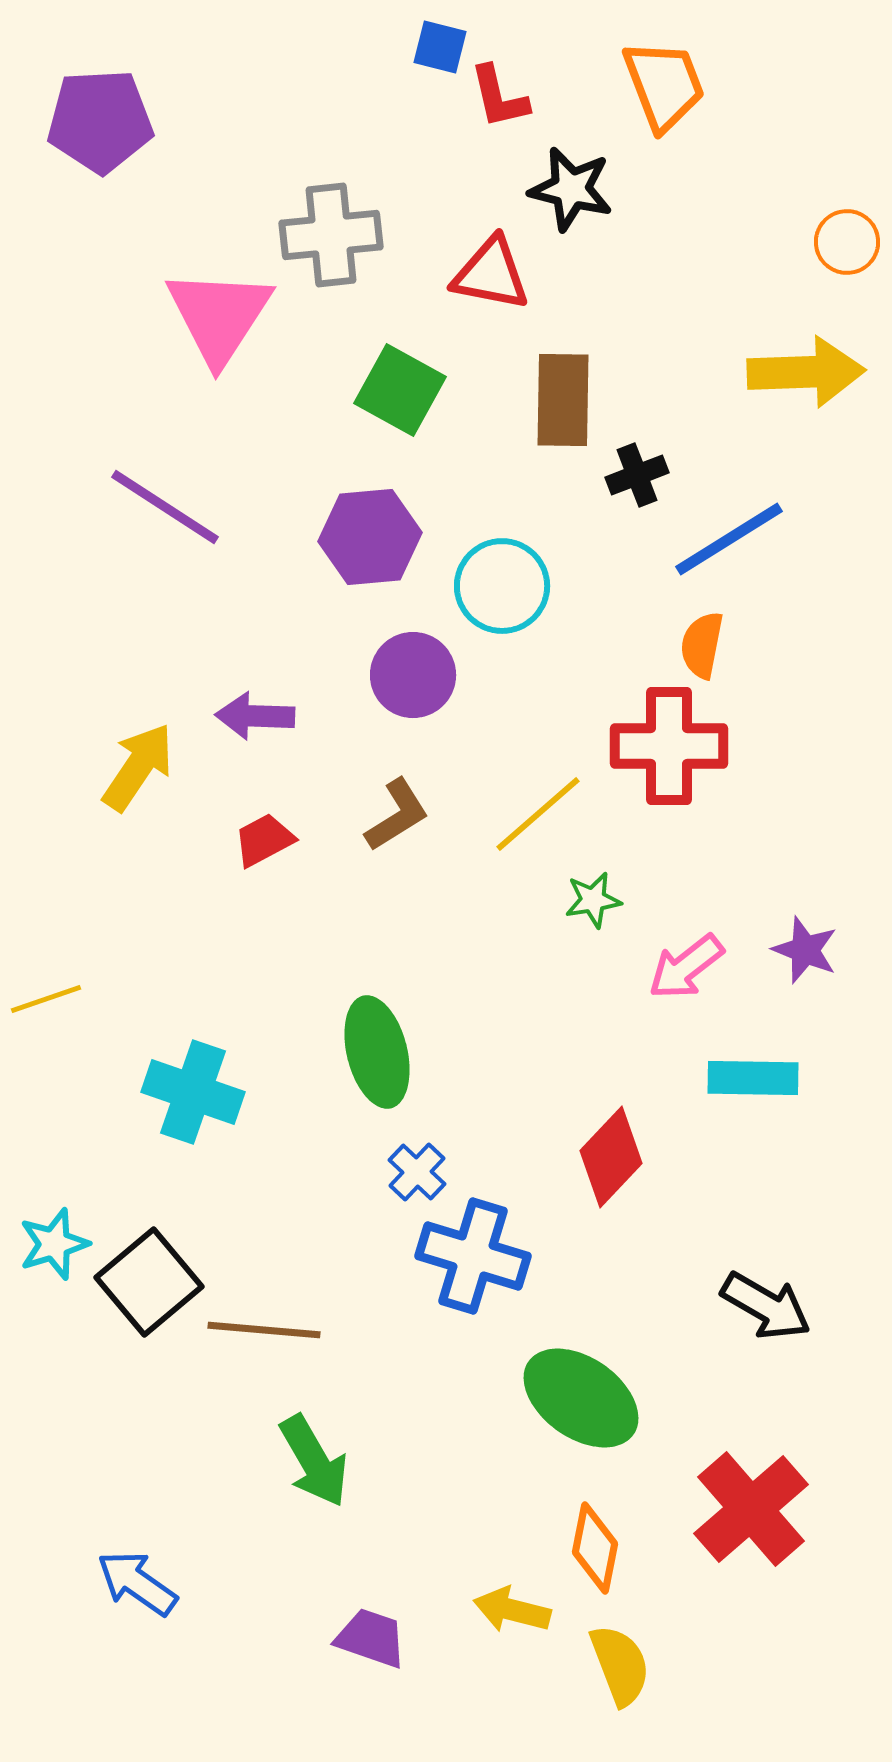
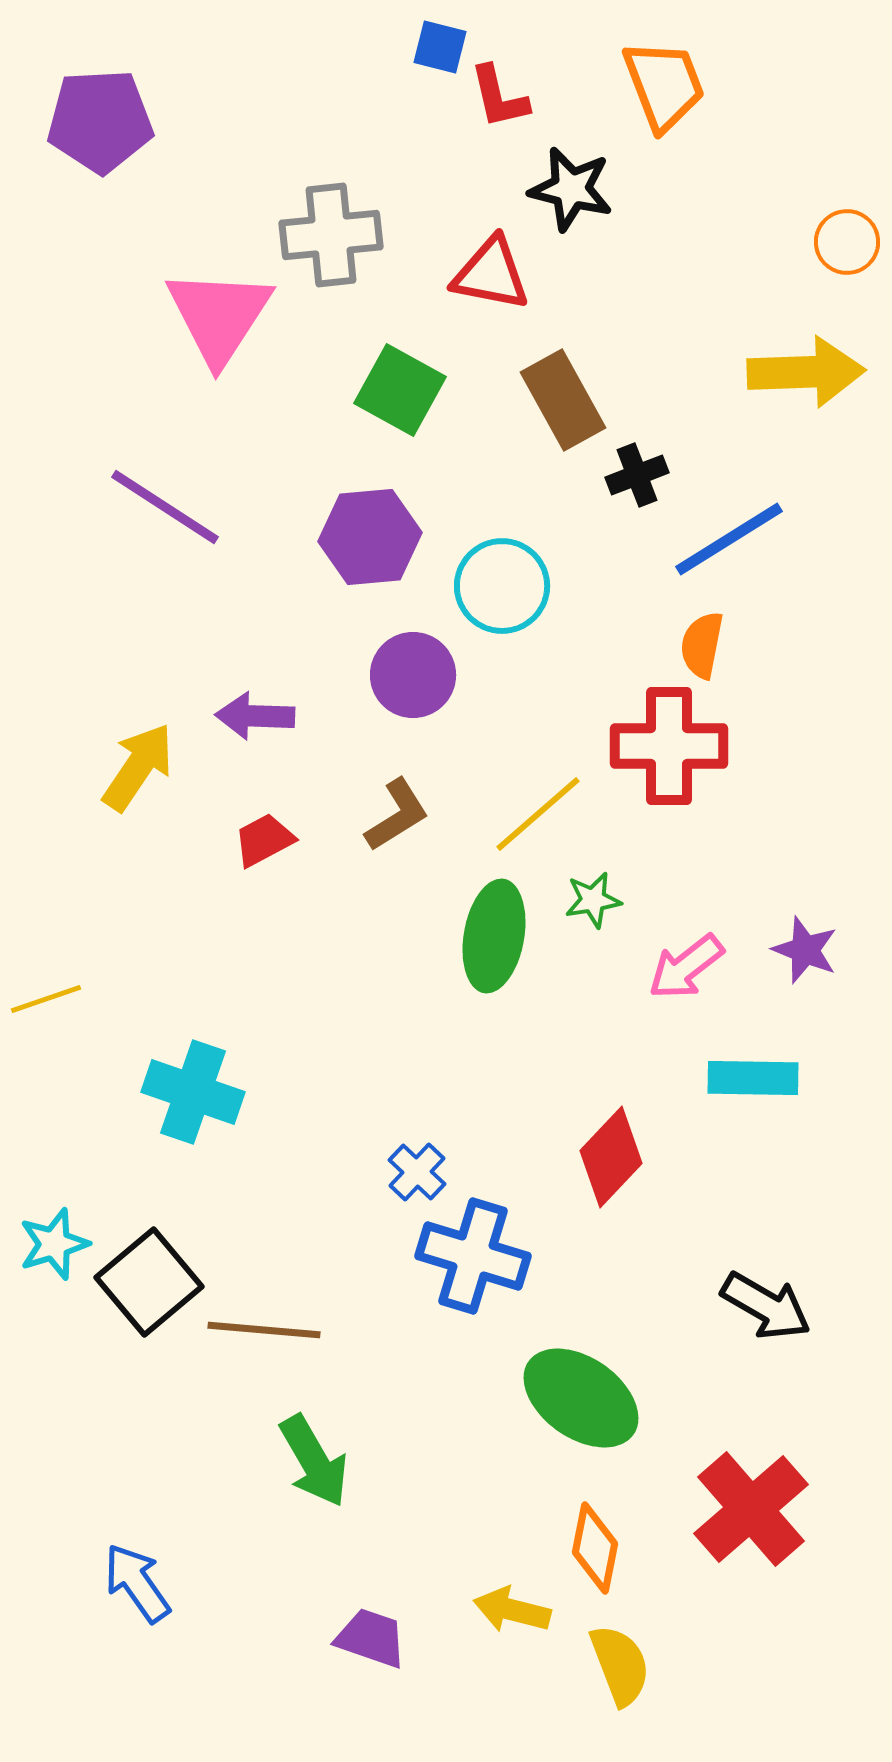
brown rectangle at (563, 400): rotated 30 degrees counterclockwise
green ellipse at (377, 1052): moved 117 px right, 116 px up; rotated 24 degrees clockwise
blue arrow at (137, 1583): rotated 20 degrees clockwise
